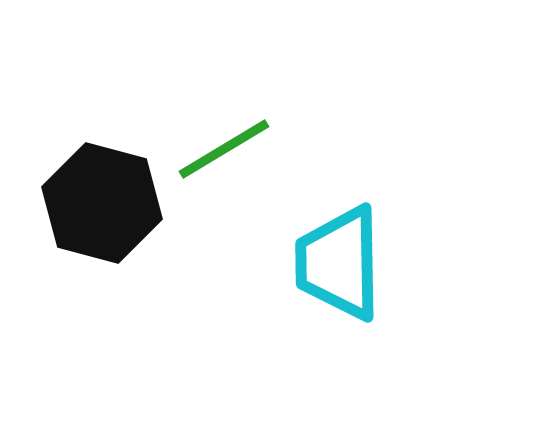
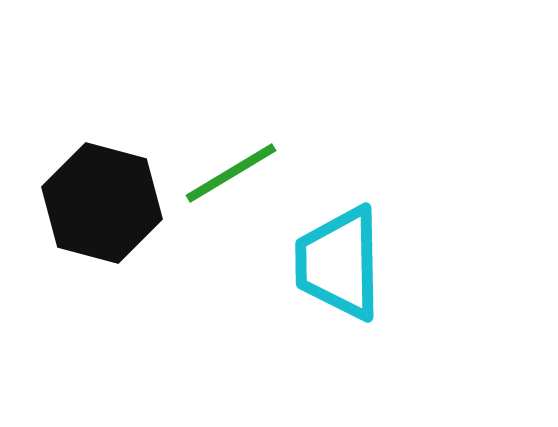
green line: moved 7 px right, 24 px down
